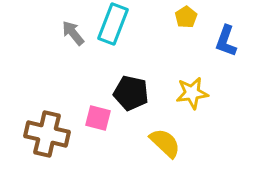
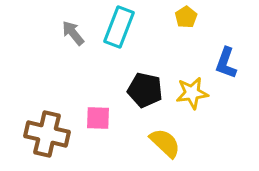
cyan rectangle: moved 6 px right, 3 px down
blue L-shape: moved 22 px down
black pentagon: moved 14 px right, 3 px up
pink square: rotated 12 degrees counterclockwise
